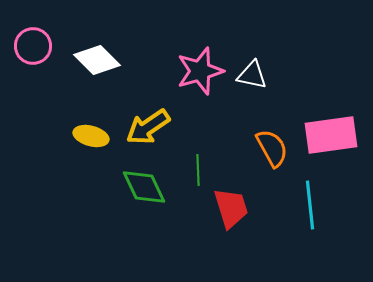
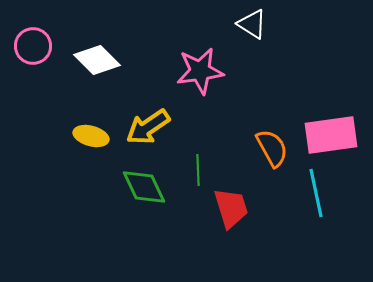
pink star: rotated 9 degrees clockwise
white triangle: moved 51 px up; rotated 20 degrees clockwise
cyan line: moved 6 px right, 12 px up; rotated 6 degrees counterclockwise
